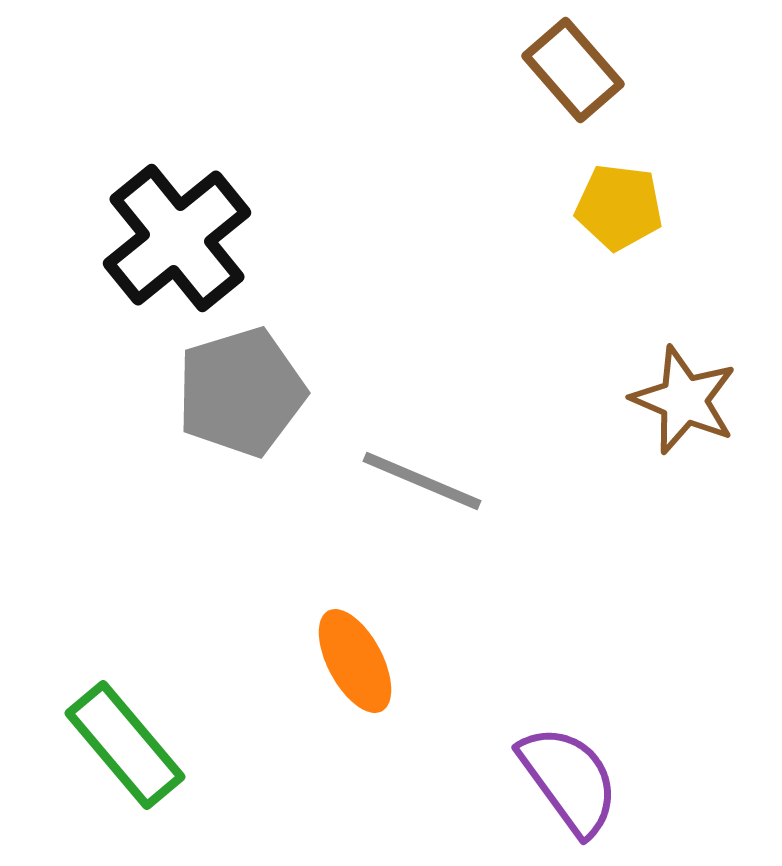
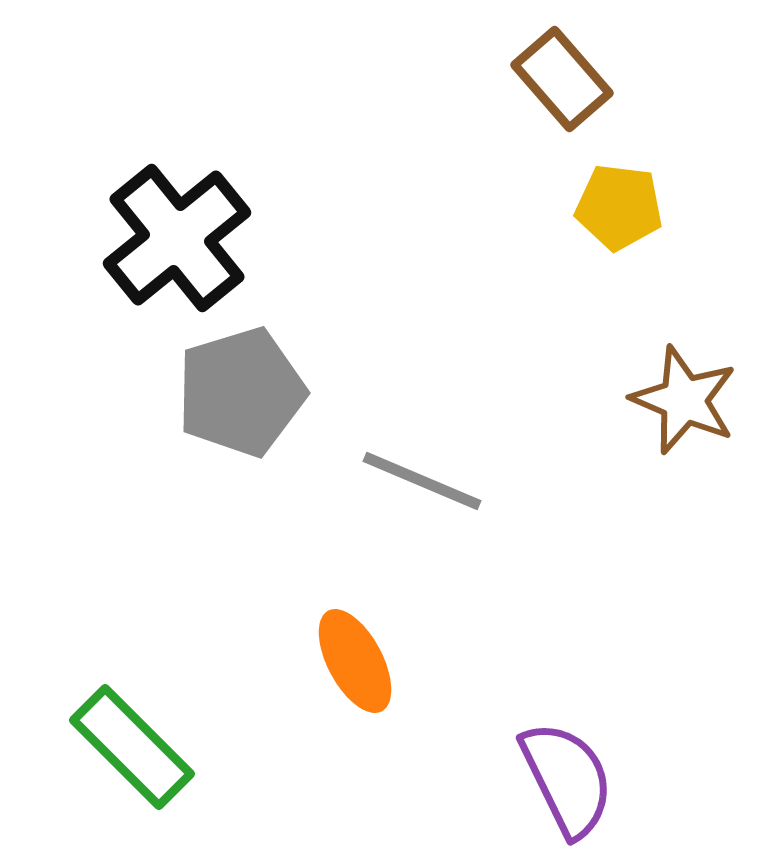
brown rectangle: moved 11 px left, 9 px down
green rectangle: moved 7 px right, 2 px down; rotated 5 degrees counterclockwise
purple semicircle: moved 2 px left, 1 px up; rotated 10 degrees clockwise
